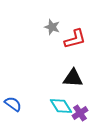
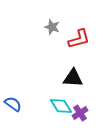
red L-shape: moved 4 px right
